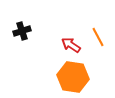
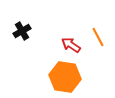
black cross: rotated 12 degrees counterclockwise
orange hexagon: moved 8 px left
